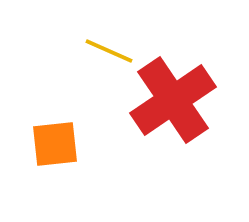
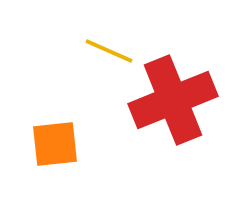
red cross: rotated 12 degrees clockwise
